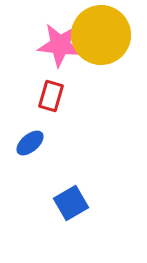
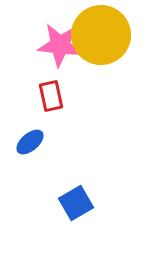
red rectangle: rotated 28 degrees counterclockwise
blue ellipse: moved 1 px up
blue square: moved 5 px right
